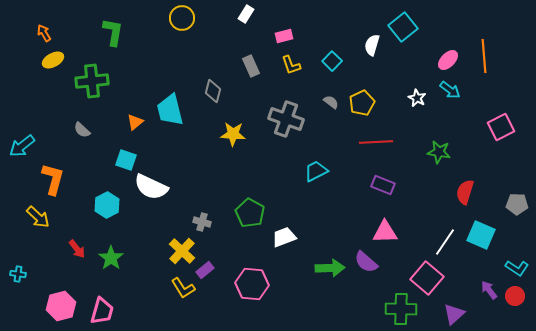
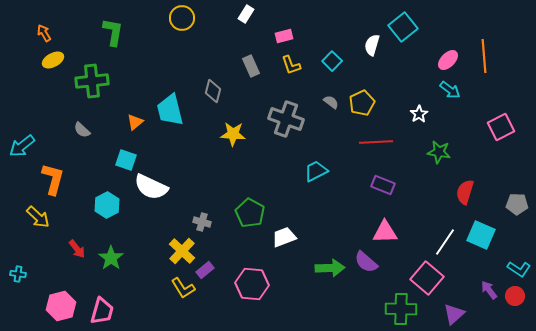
white star at (417, 98): moved 2 px right, 16 px down; rotated 12 degrees clockwise
cyan L-shape at (517, 268): moved 2 px right, 1 px down
